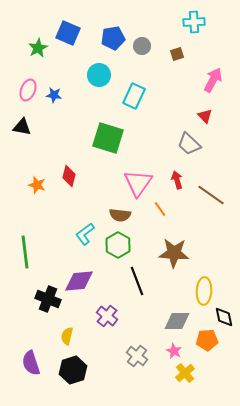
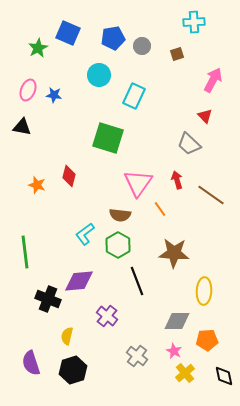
black diamond: moved 59 px down
